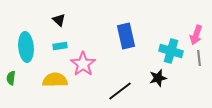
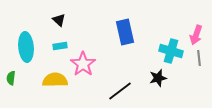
blue rectangle: moved 1 px left, 4 px up
